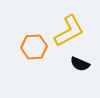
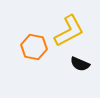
orange hexagon: rotated 15 degrees clockwise
